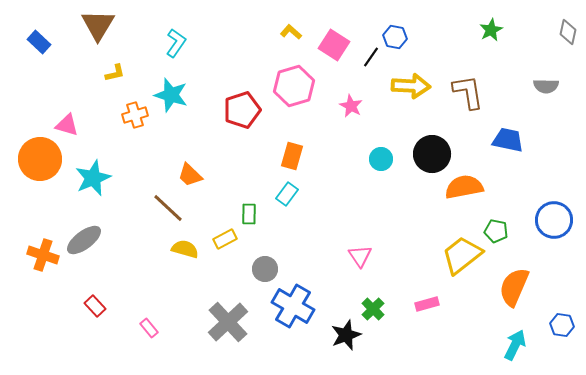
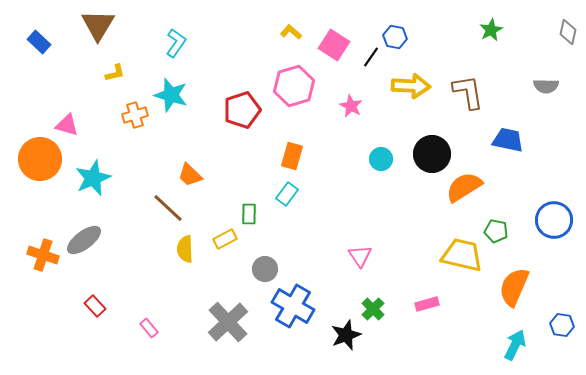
orange semicircle at (464, 187): rotated 21 degrees counterclockwise
yellow semicircle at (185, 249): rotated 108 degrees counterclockwise
yellow trapezoid at (462, 255): rotated 51 degrees clockwise
